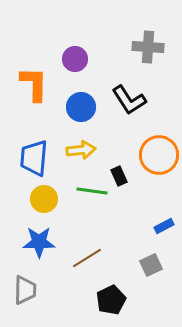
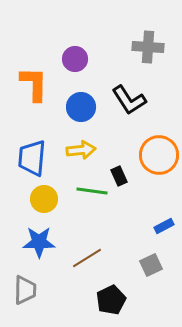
blue trapezoid: moved 2 px left
